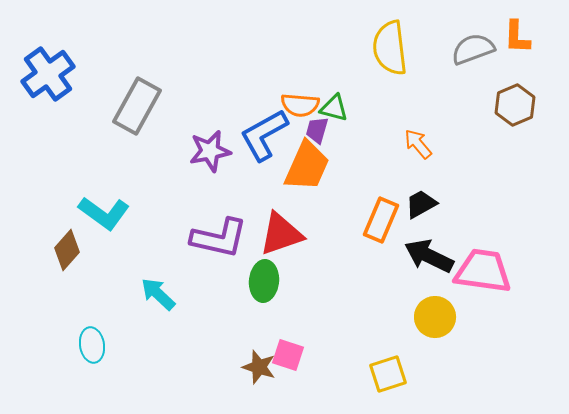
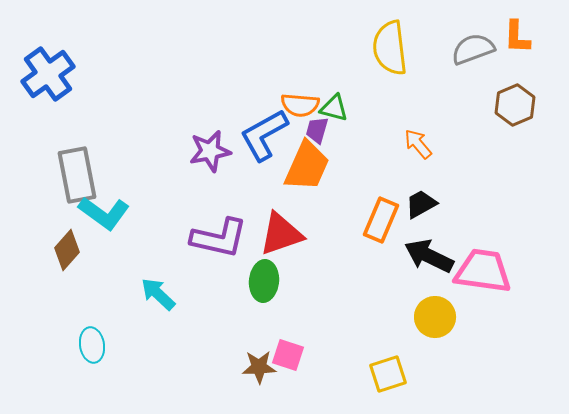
gray rectangle: moved 60 px left, 69 px down; rotated 40 degrees counterclockwise
brown star: rotated 20 degrees counterclockwise
